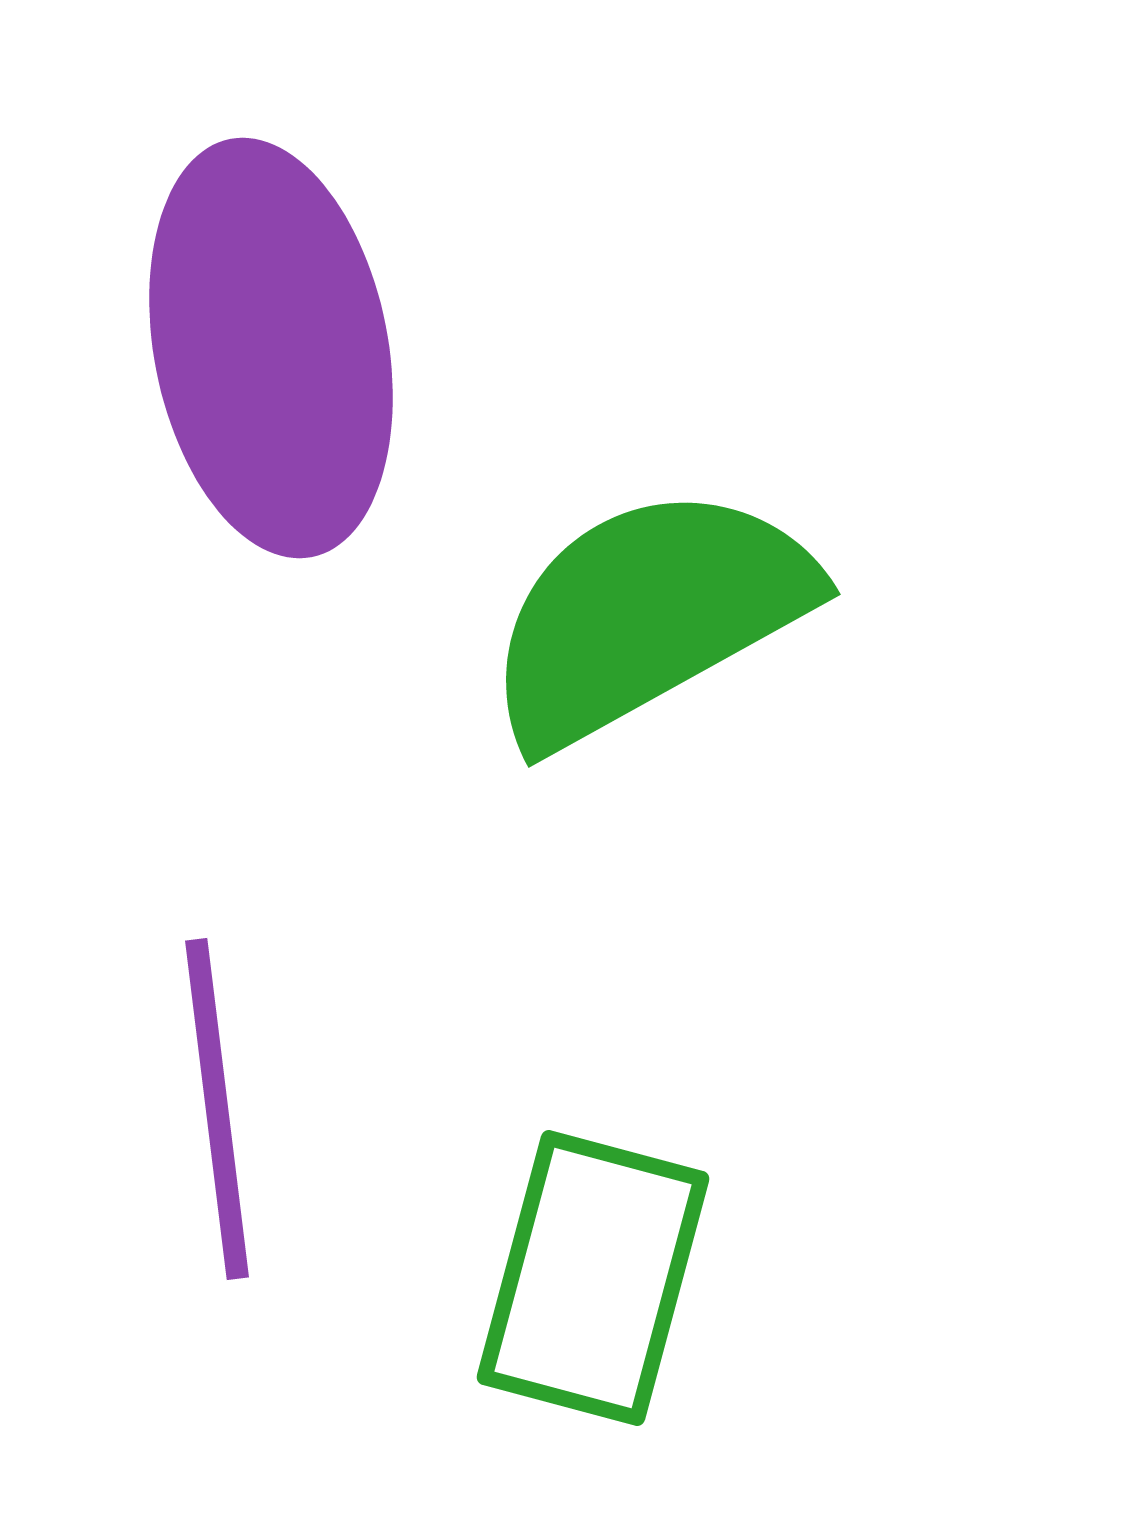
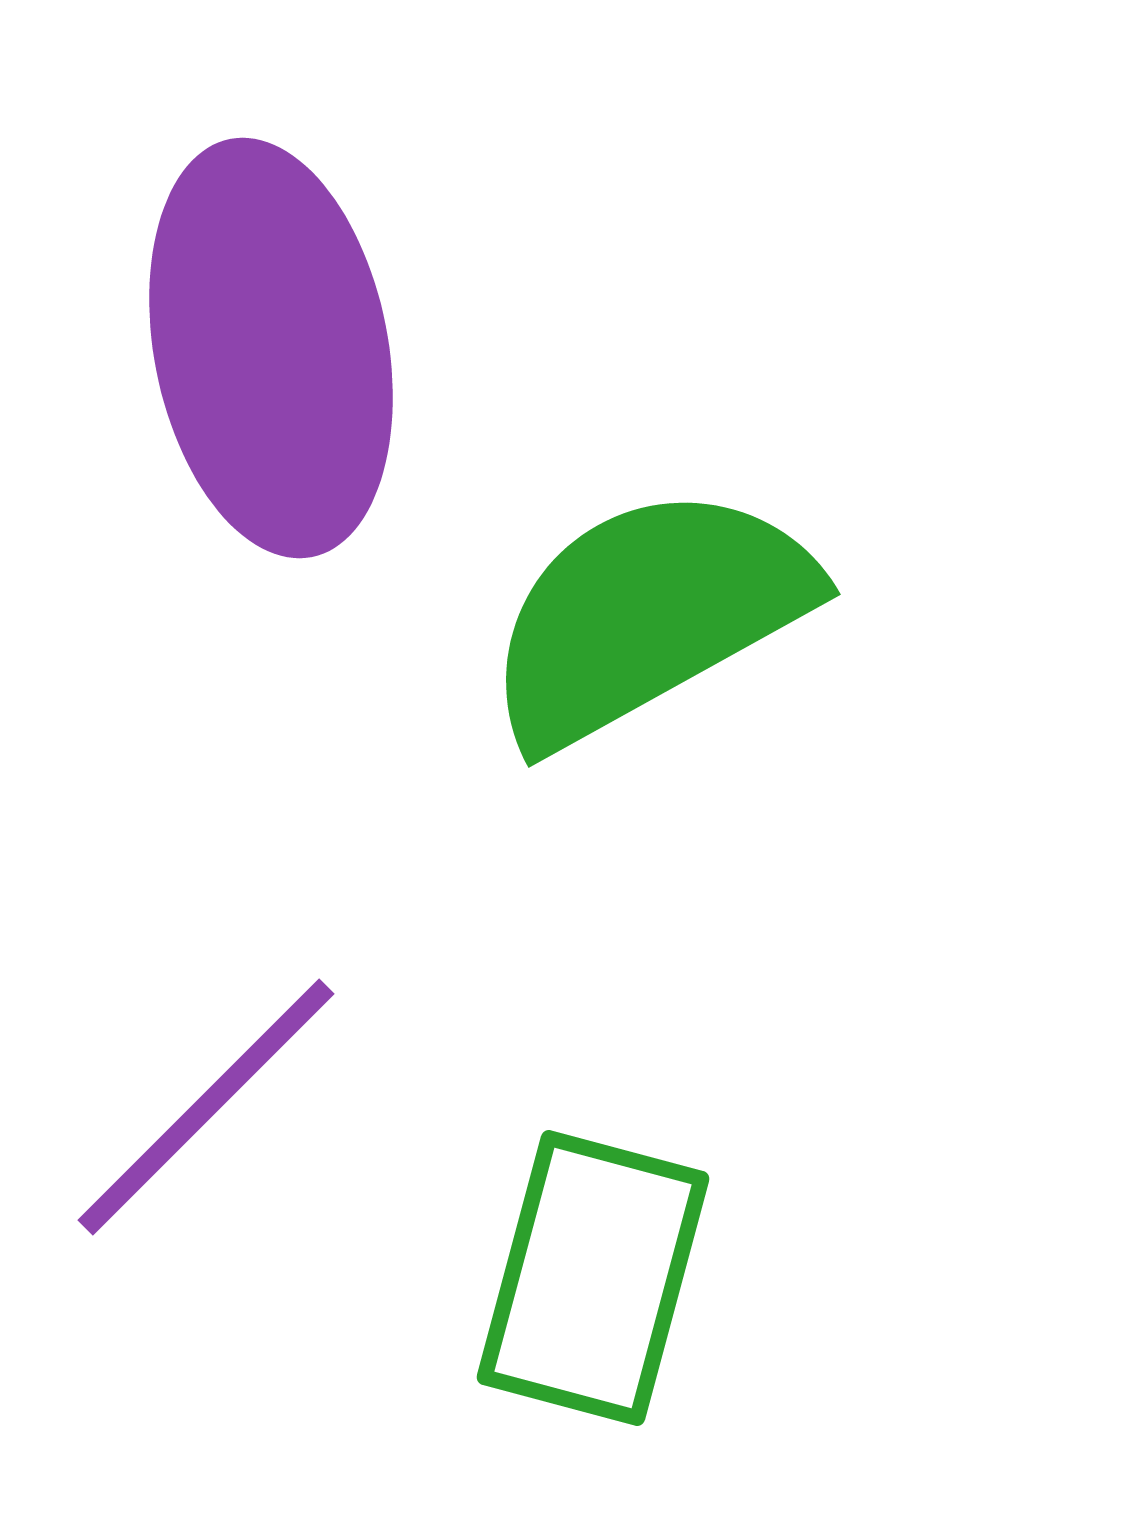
purple line: moved 11 px left, 2 px up; rotated 52 degrees clockwise
